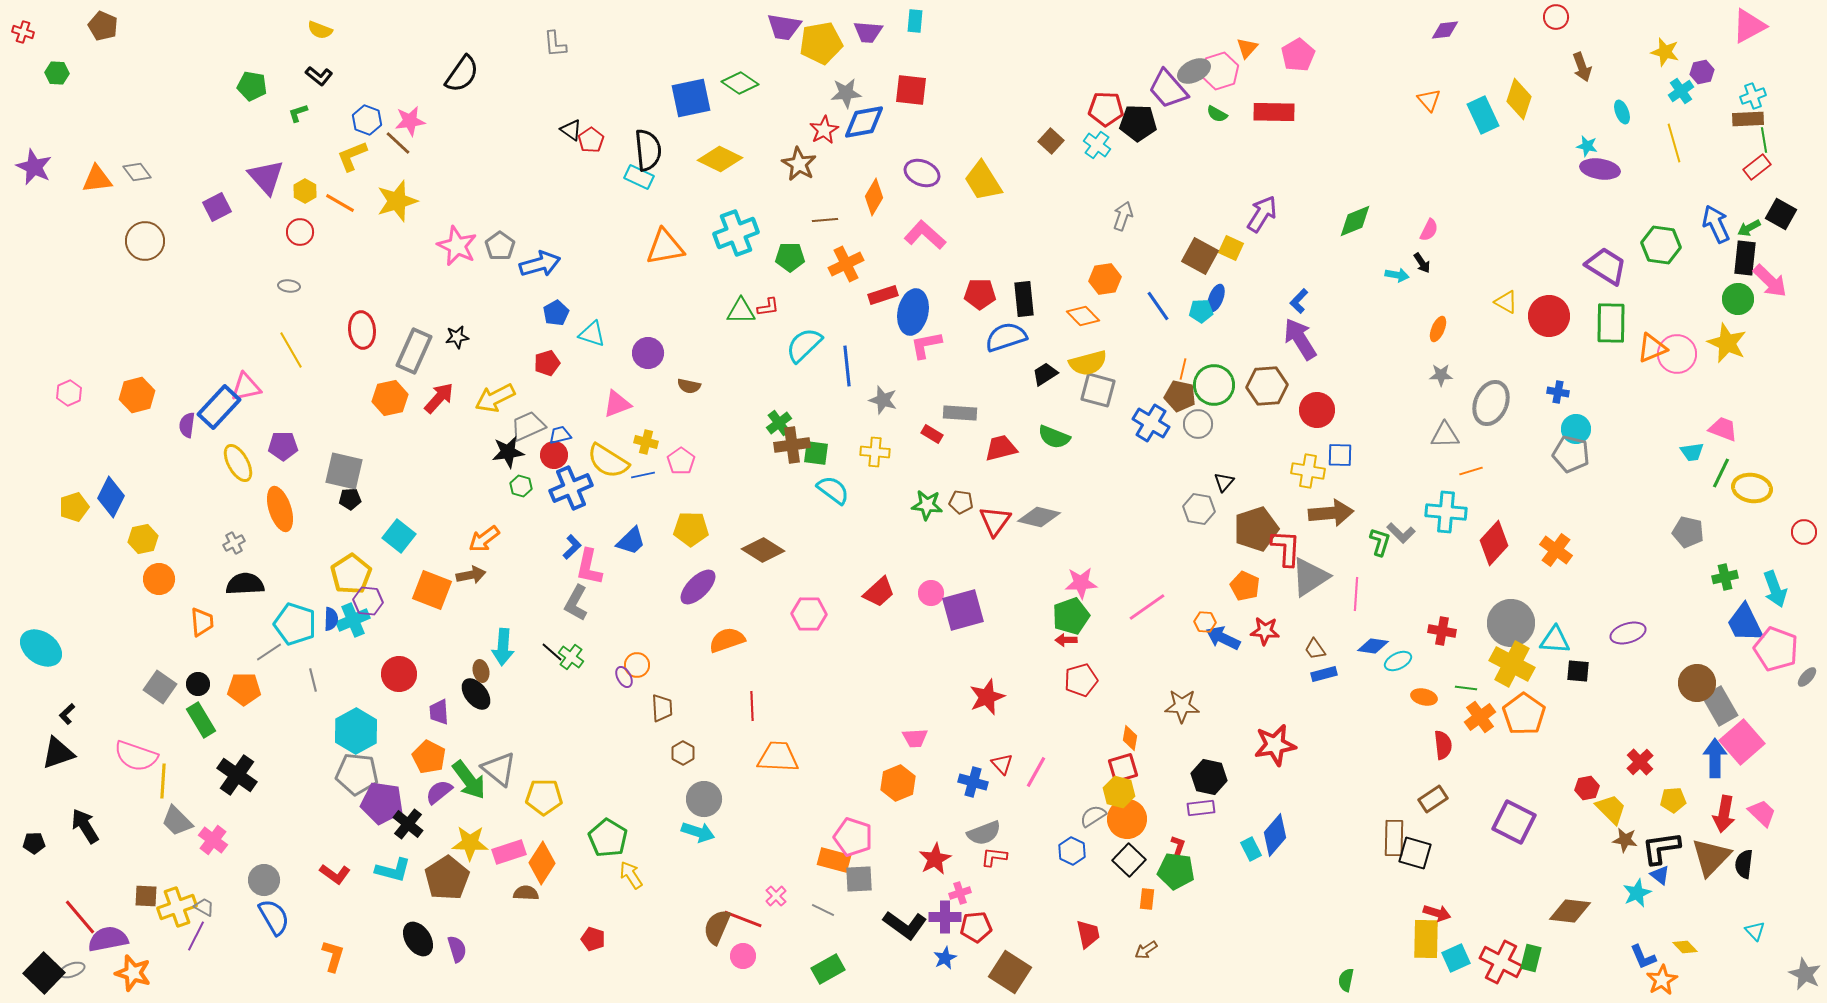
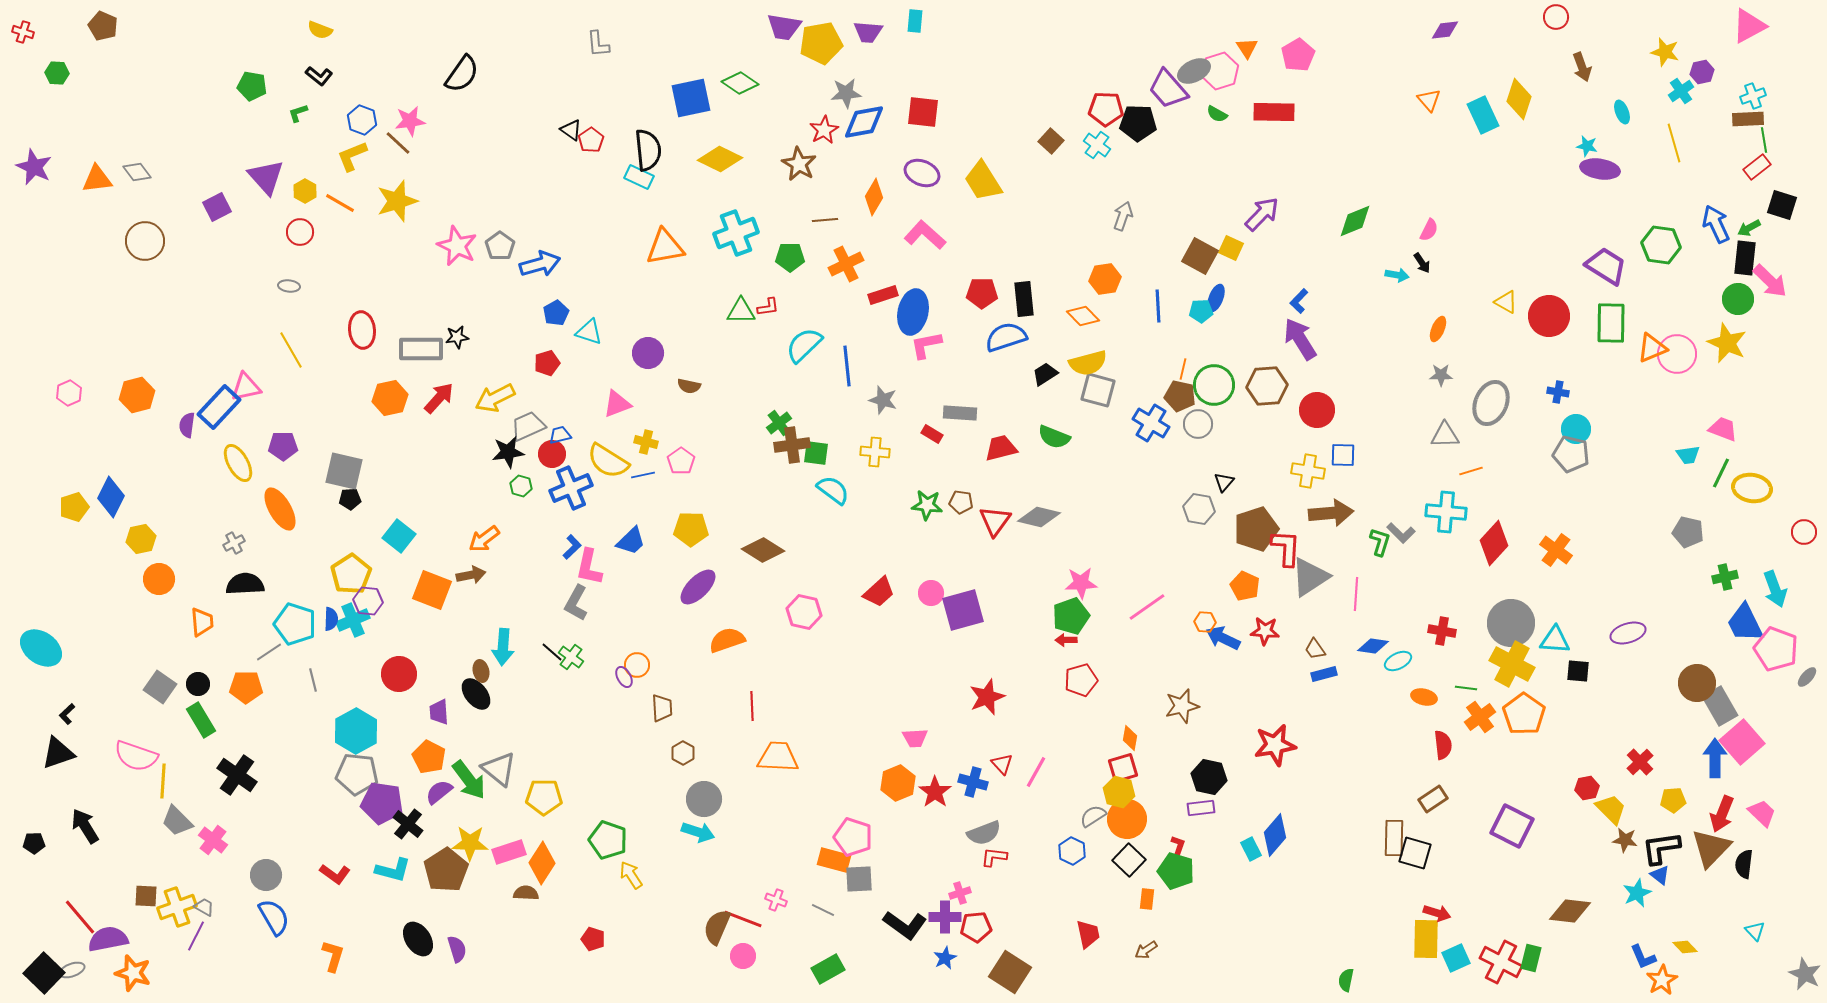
gray L-shape at (555, 44): moved 43 px right
orange triangle at (1247, 48): rotated 15 degrees counterclockwise
red square at (911, 90): moved 12 px right, 22 px down
blue hexagon at (367, 120): moved 5 px left
purple arrow at (1262, 214): rotated 12 degrees clockwise
black square at (1781, 214): moved 1 px right, 9 px up; rotated 12 degrees counterclockwise
red pentagon at (980, 294): moved 2 px right, 1 px up
blue line at (1158, 306): rotated 32 degrees clockwise
cyan triangle at (592, 334): moved 3 px left, 2 px up
gray rectangle at (414, 351): moved 7 px right, 2 px up; rotated 66 degrees clockwise
cyan trapezoid at (1692, 452): moved 4 px left, 3 px down
red circle at (554, 455): moved 2 px left, 1 px up
blue square at (1340, 455): moved 3 px right
orange ellipse at (280, 509): rotated 12 degrees counterclockwise
yellow hexagon at (143, 539): moved 2 px left
pink hexagon at (809, 614): moved 5 px left, 2 px up; rotated 12 degrees clockwise
orange pentagon at (244, 689): moved 2 px right, 2 px up
brown star at (1182, 706): rotated 16 degrees counterclockwise
red arrow at (1724, 814): moved 2 px left; rotated 12 degrees clockwise
purple square at (1514, 822): moved 2 px left, 4 px down
green pentagon at (608, 838): moved 2 px down; rotated 12 degrees counterclockwise
brown triangle at (1711, 857): moved 9 px up
red star at (935, 859): moved 67 px up; rotated 8 degrees counterclockwise
green pentagon at (1176, 871): rotated 9 degrees clockwise
brown pentagon at (447, 878): moved 1 px left, 8 px up
gray circle at (264, 880): moved 2 px right, 5 px up
pink cross at (776, 896): moved 4 px down; rotated 25 degrees counterclockwise
